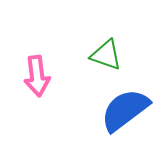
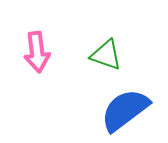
pink arrow: moved 24 px up
